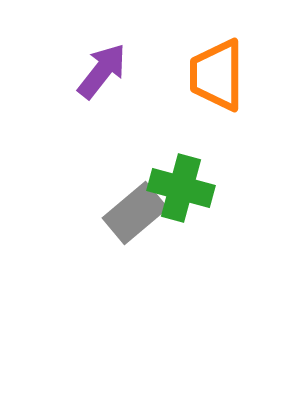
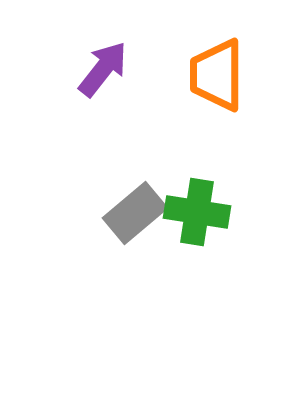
purple arrow: moved 1 px right, 2 px up
green cross: moved 16 px right, 24 px down; rotated 6 degrees counterclockwise
